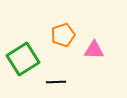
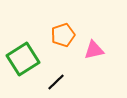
pink triangle: rotated 15 degrees counterclockwise
black line: rotated 42 degrees counterclockwise
